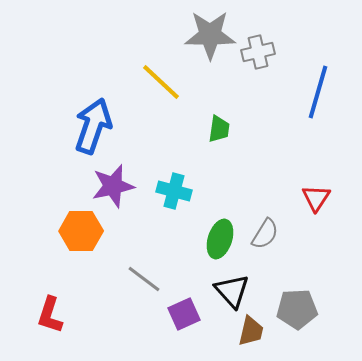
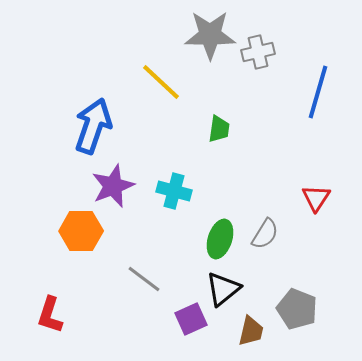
purple star: rotated 9 degrees counterclockwise
black triangle: moved 9 px left, 2 px up; rotated 33 degrees clockwise
gray pentagon: rotated 24 degrees clockwise
purple square: moved 7 px right, 5 px down
